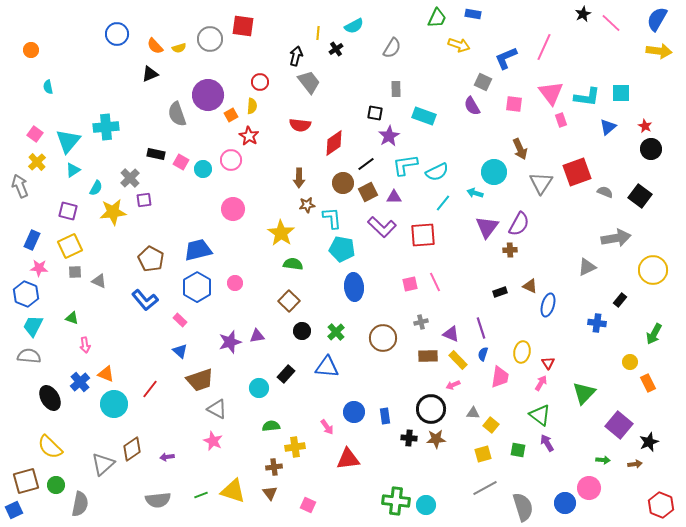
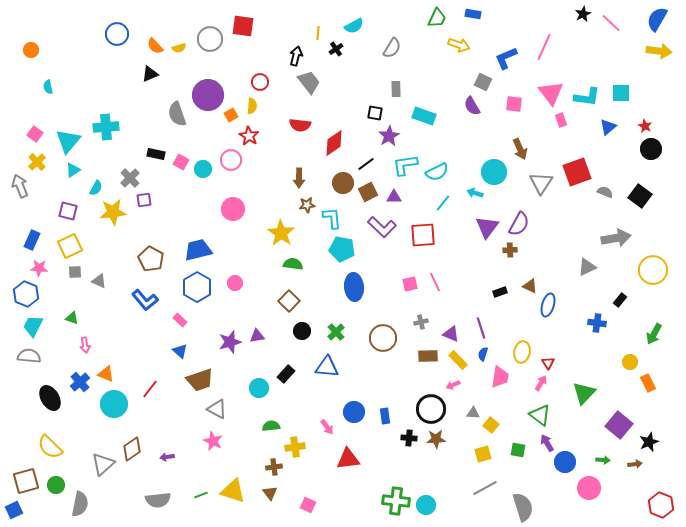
blue circle at (565, 503): moved 41 px up
